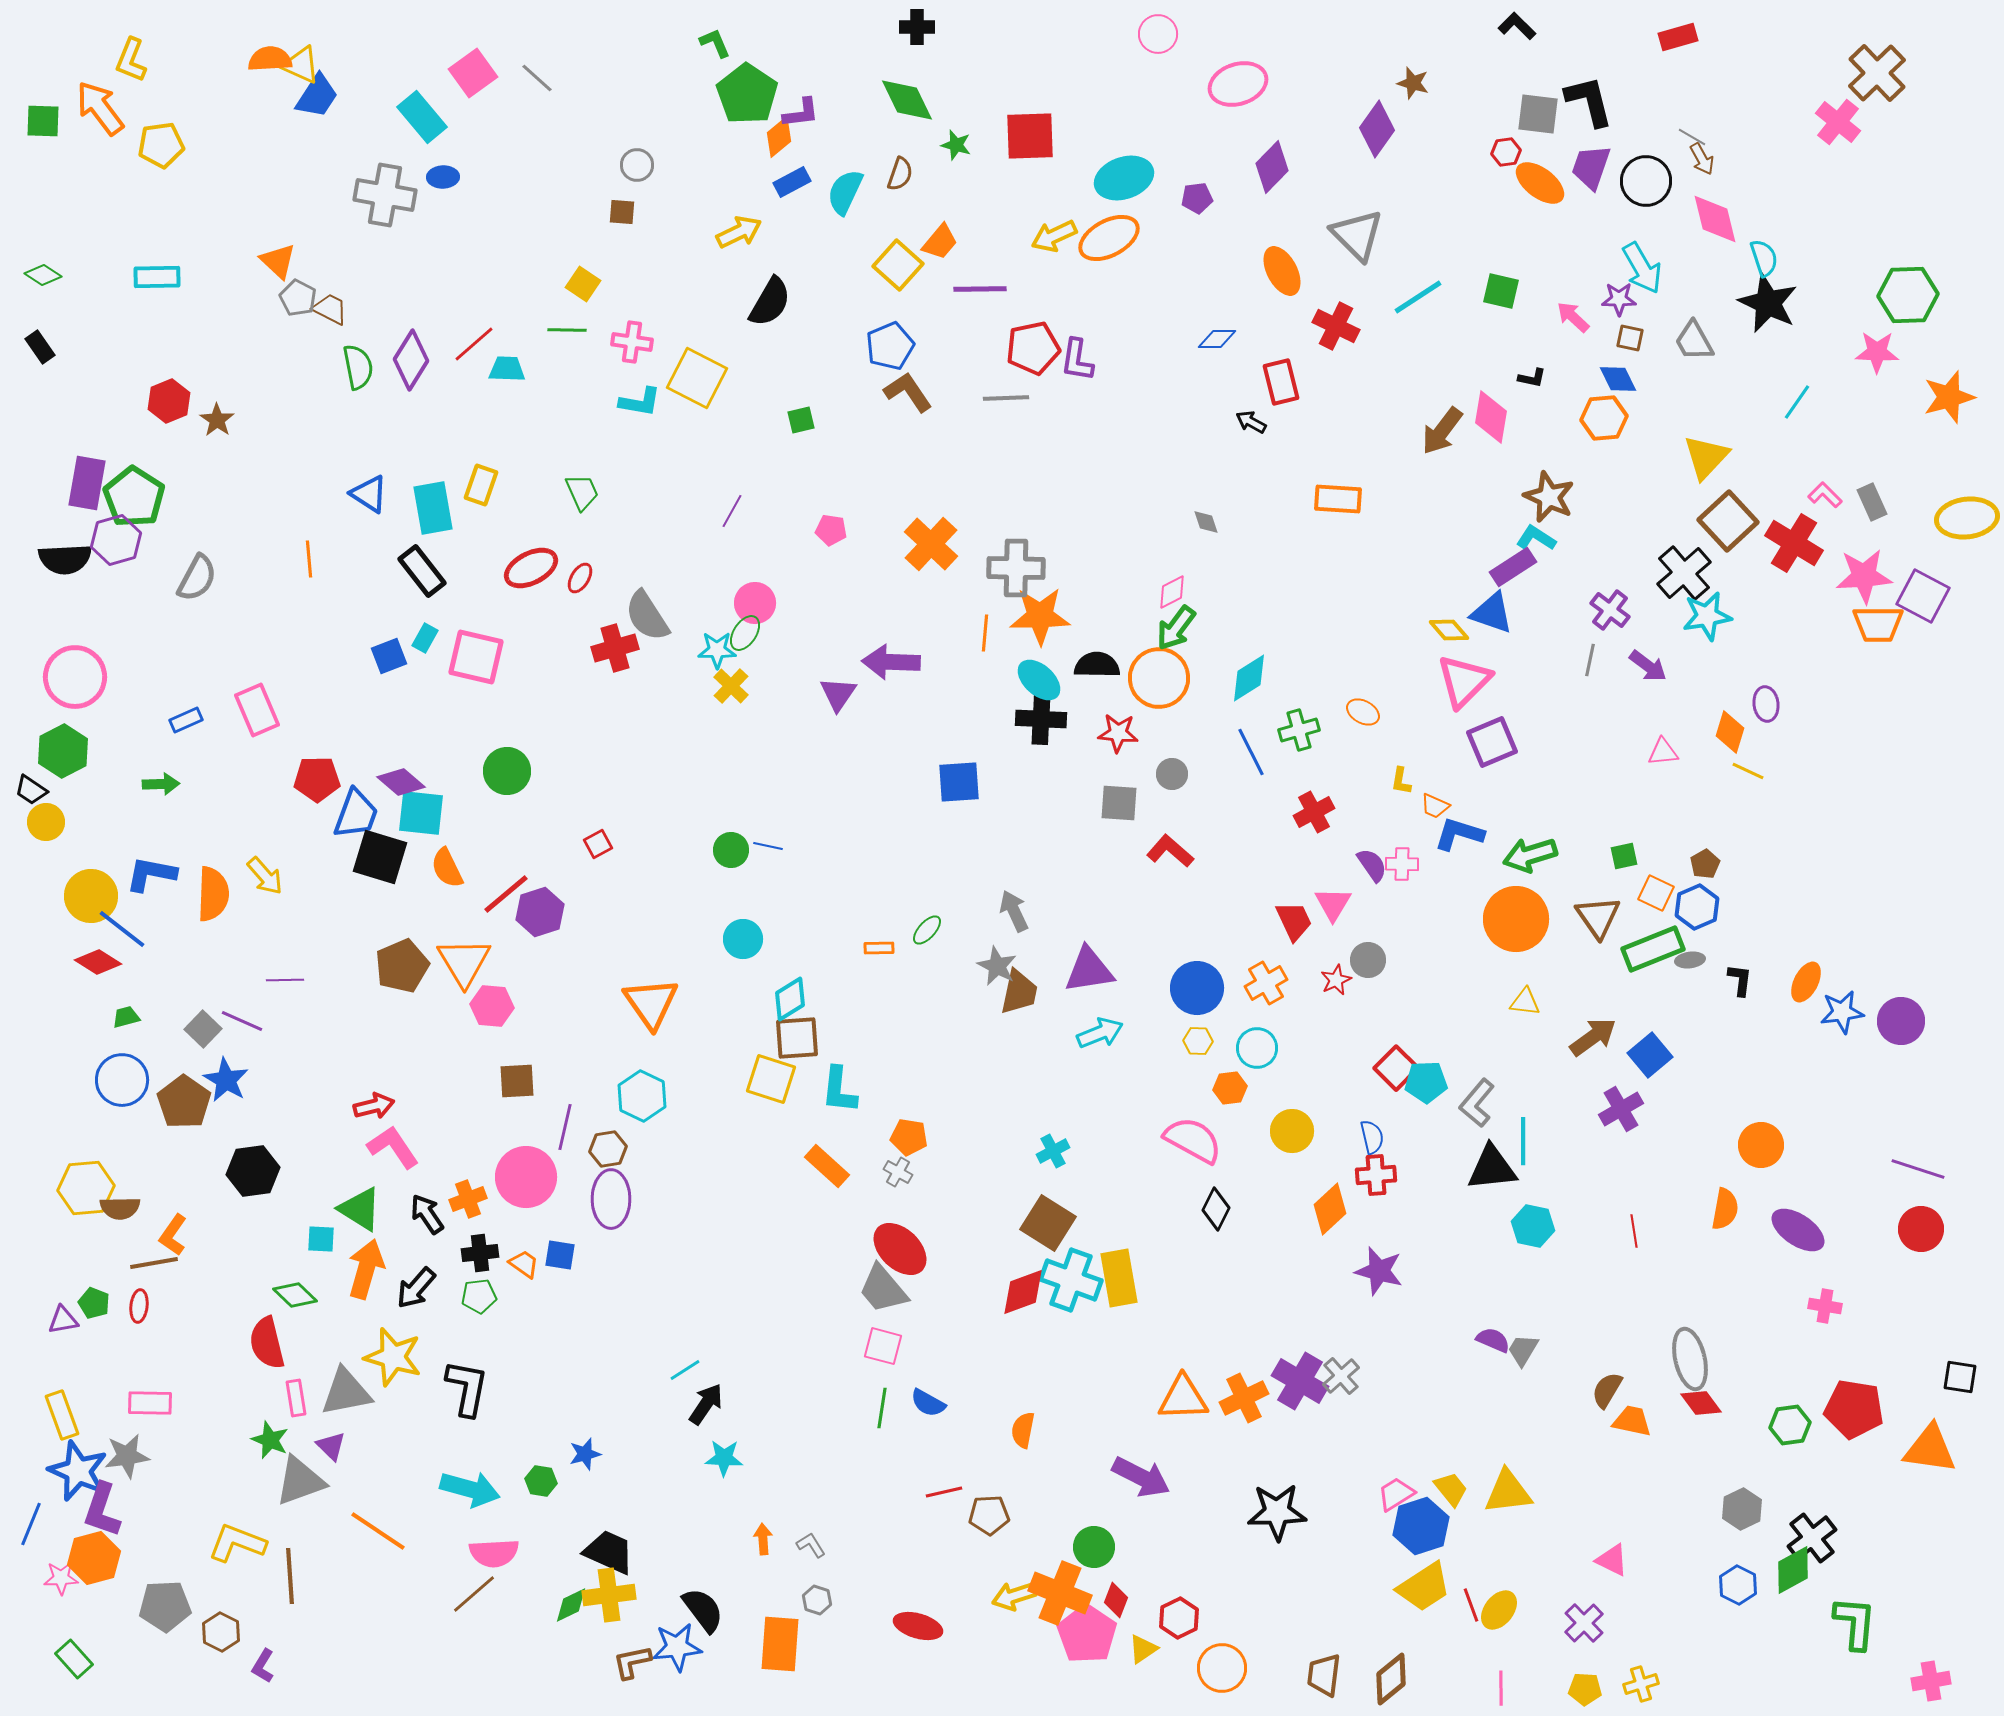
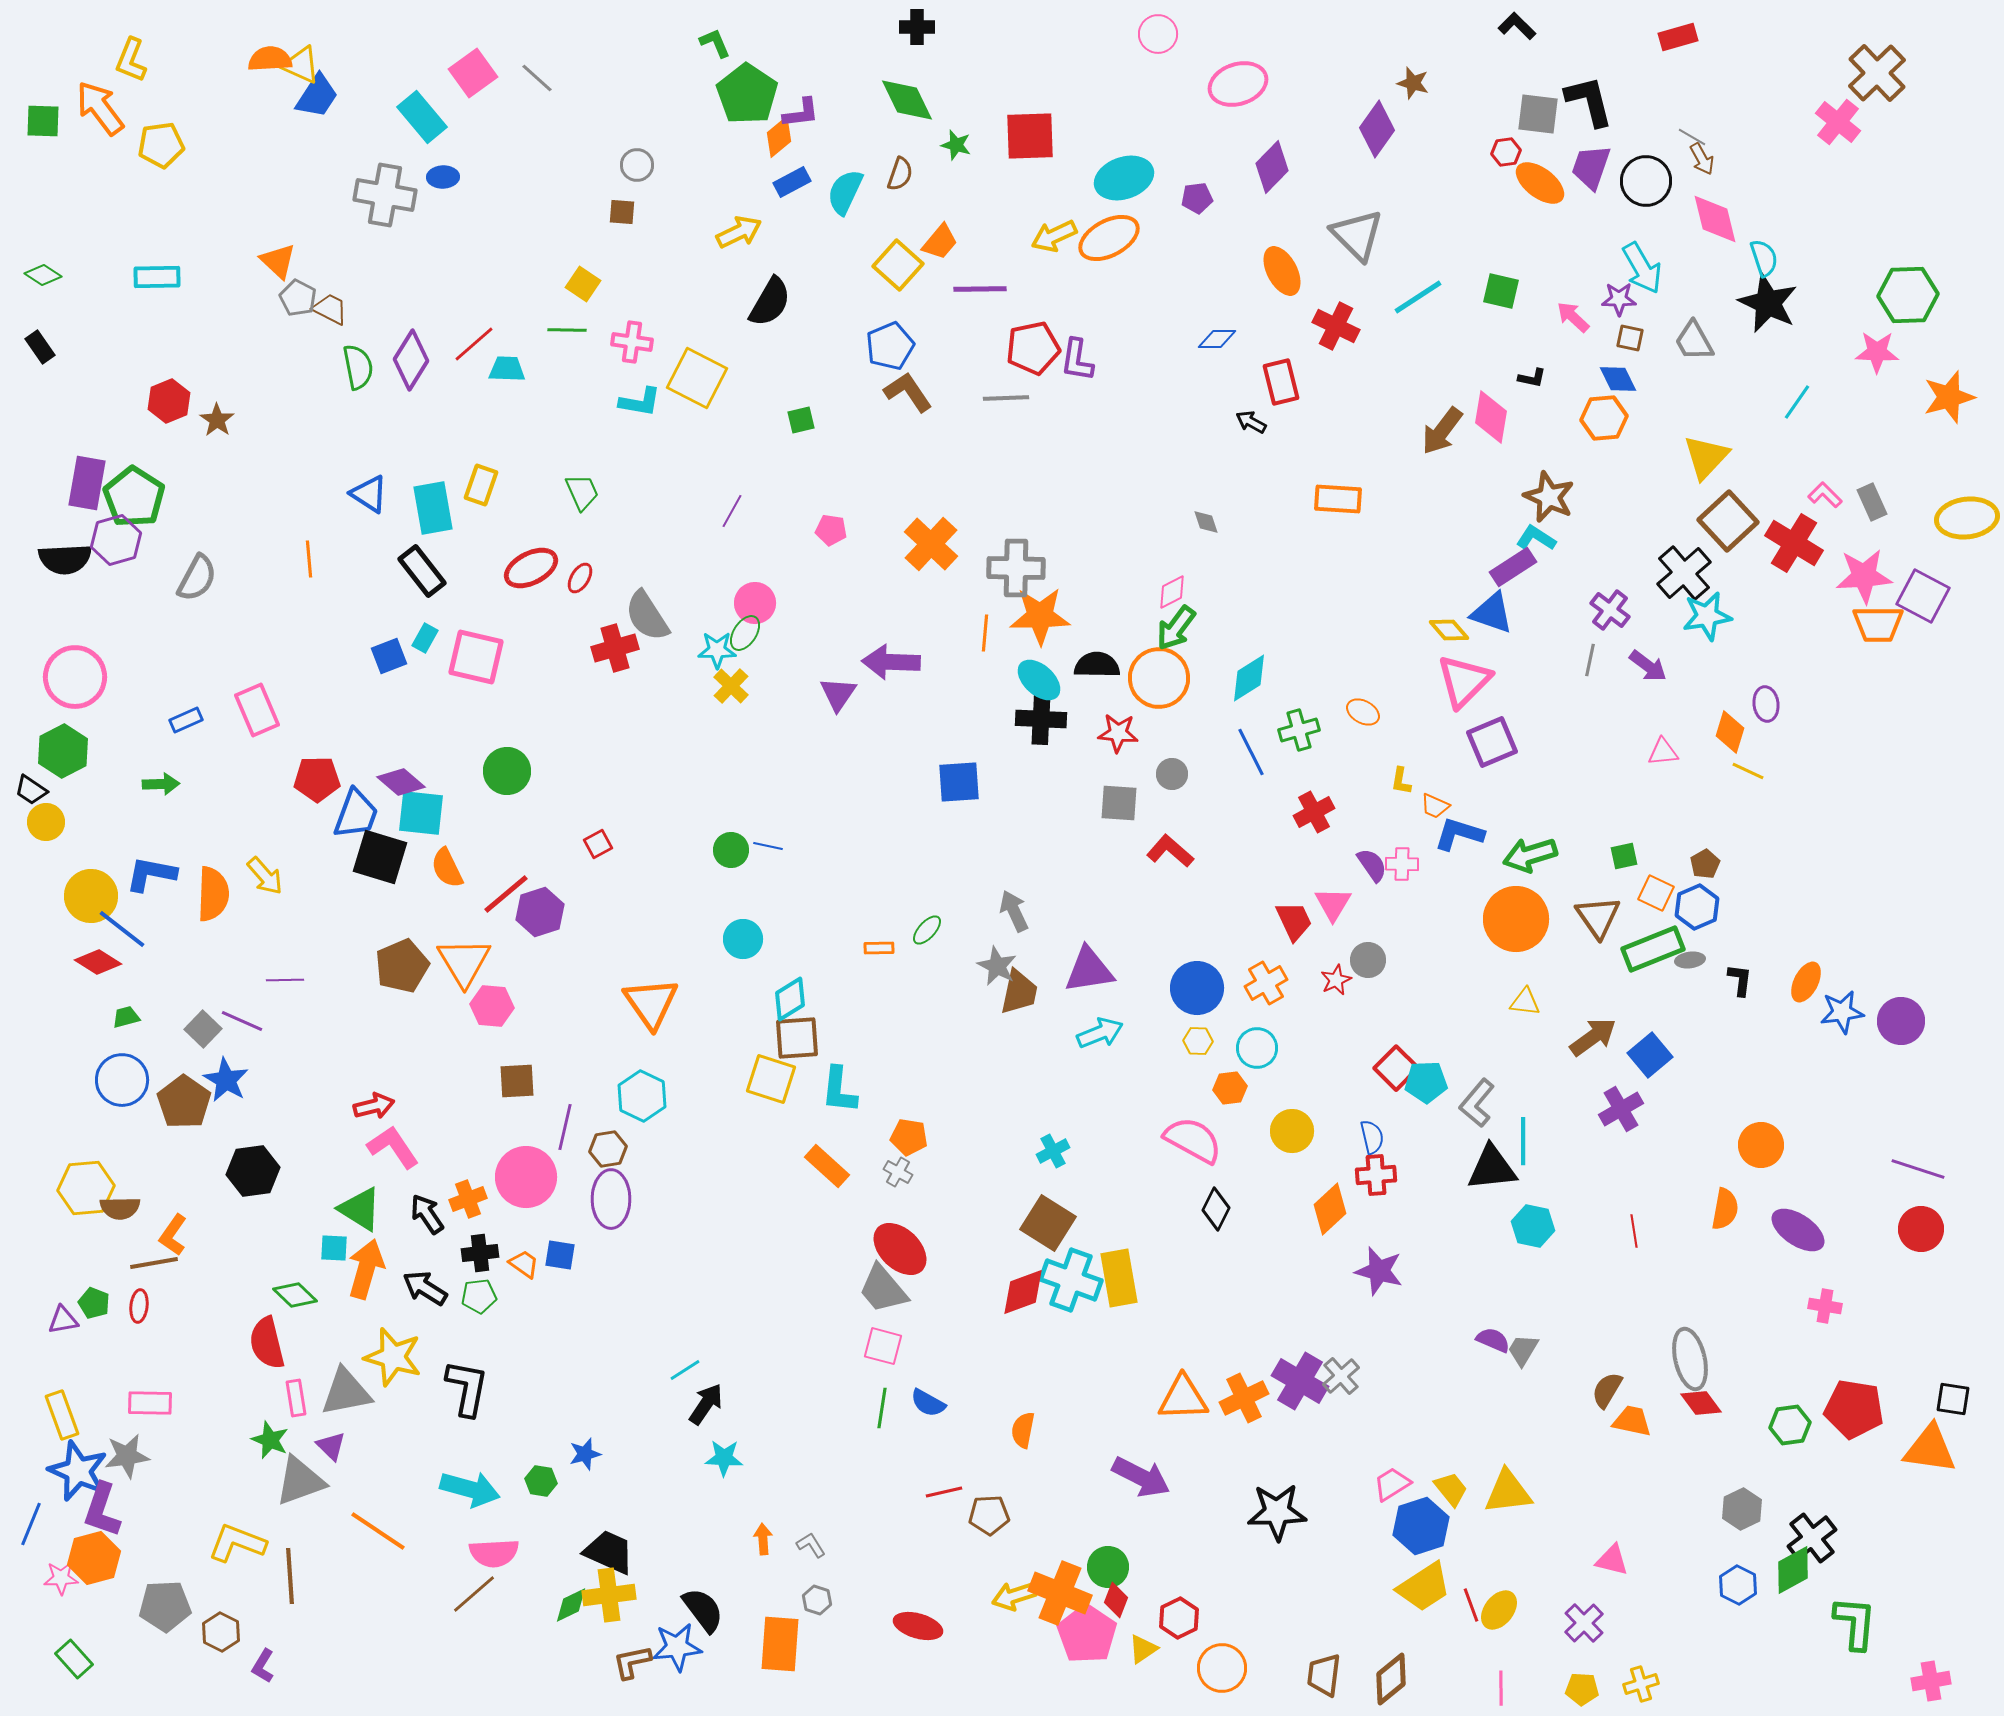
cyan square at (321, 1239): moved 13 px right, 9 px down
black arrow at (416, 1288): moved 9 px right; rotated 81 degrees clockwise
black square at (1960, 1377): moved 7 px left, 22 px down
pink trapezoid at (1396, 1494): moved 4 px left, 10 px up
green circle at (1094, 1547): moved 14 px right, 20 px down
pink triangle at (1612, 1560): rotated 12 degrees counterclockwise
yellow pentagon at (1585, 1689): moved 3 px left
